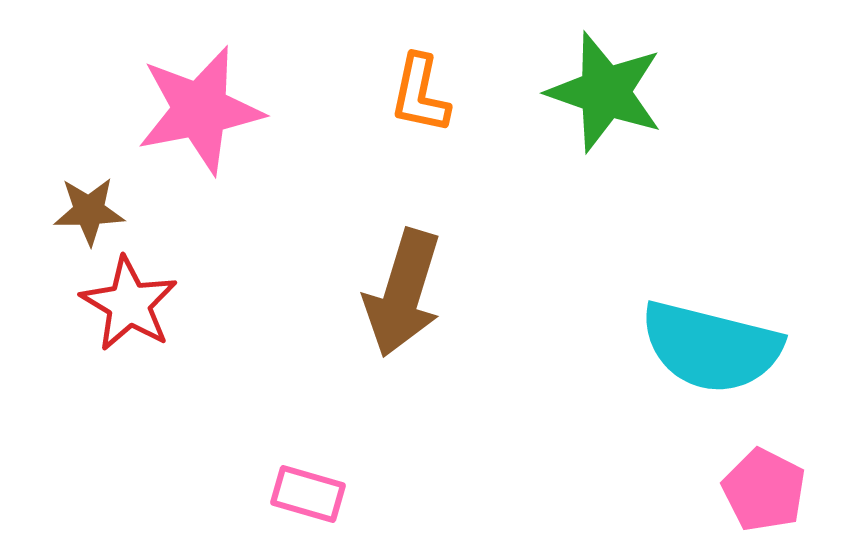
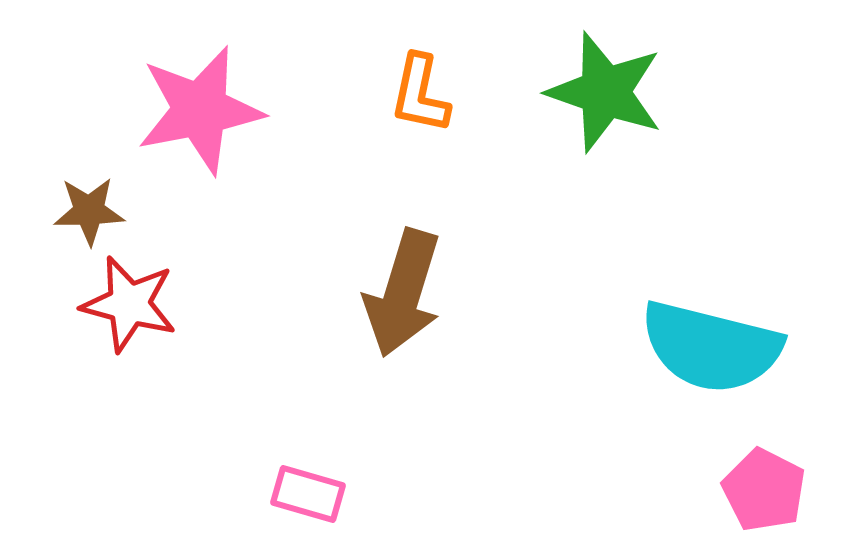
red star: rotated 16 degrees counterclockwise
